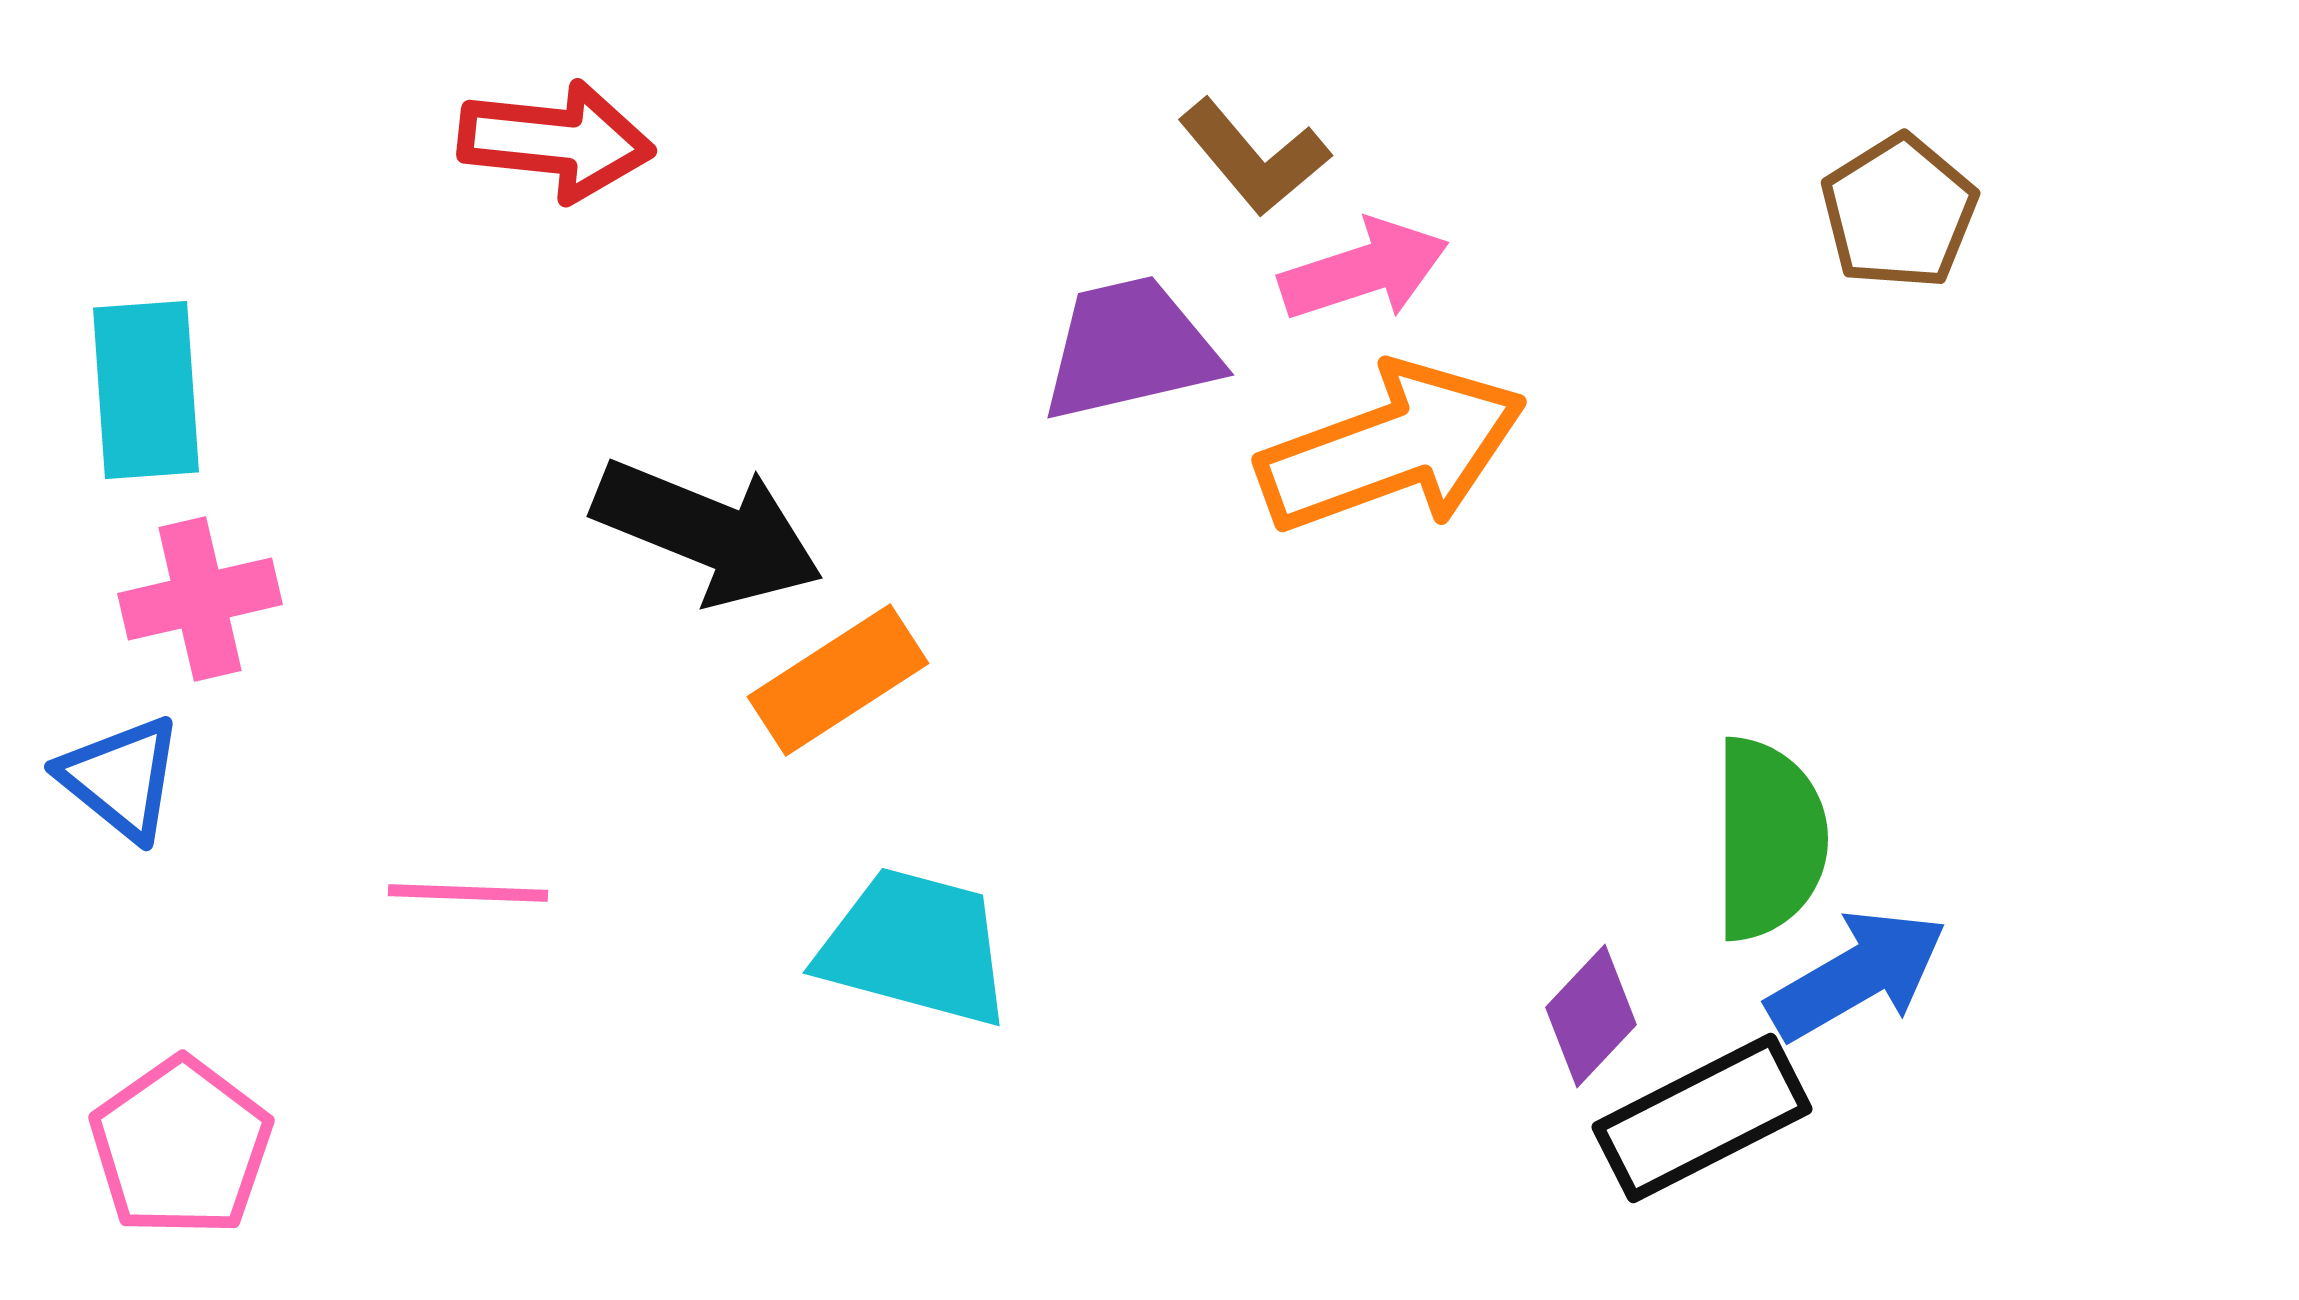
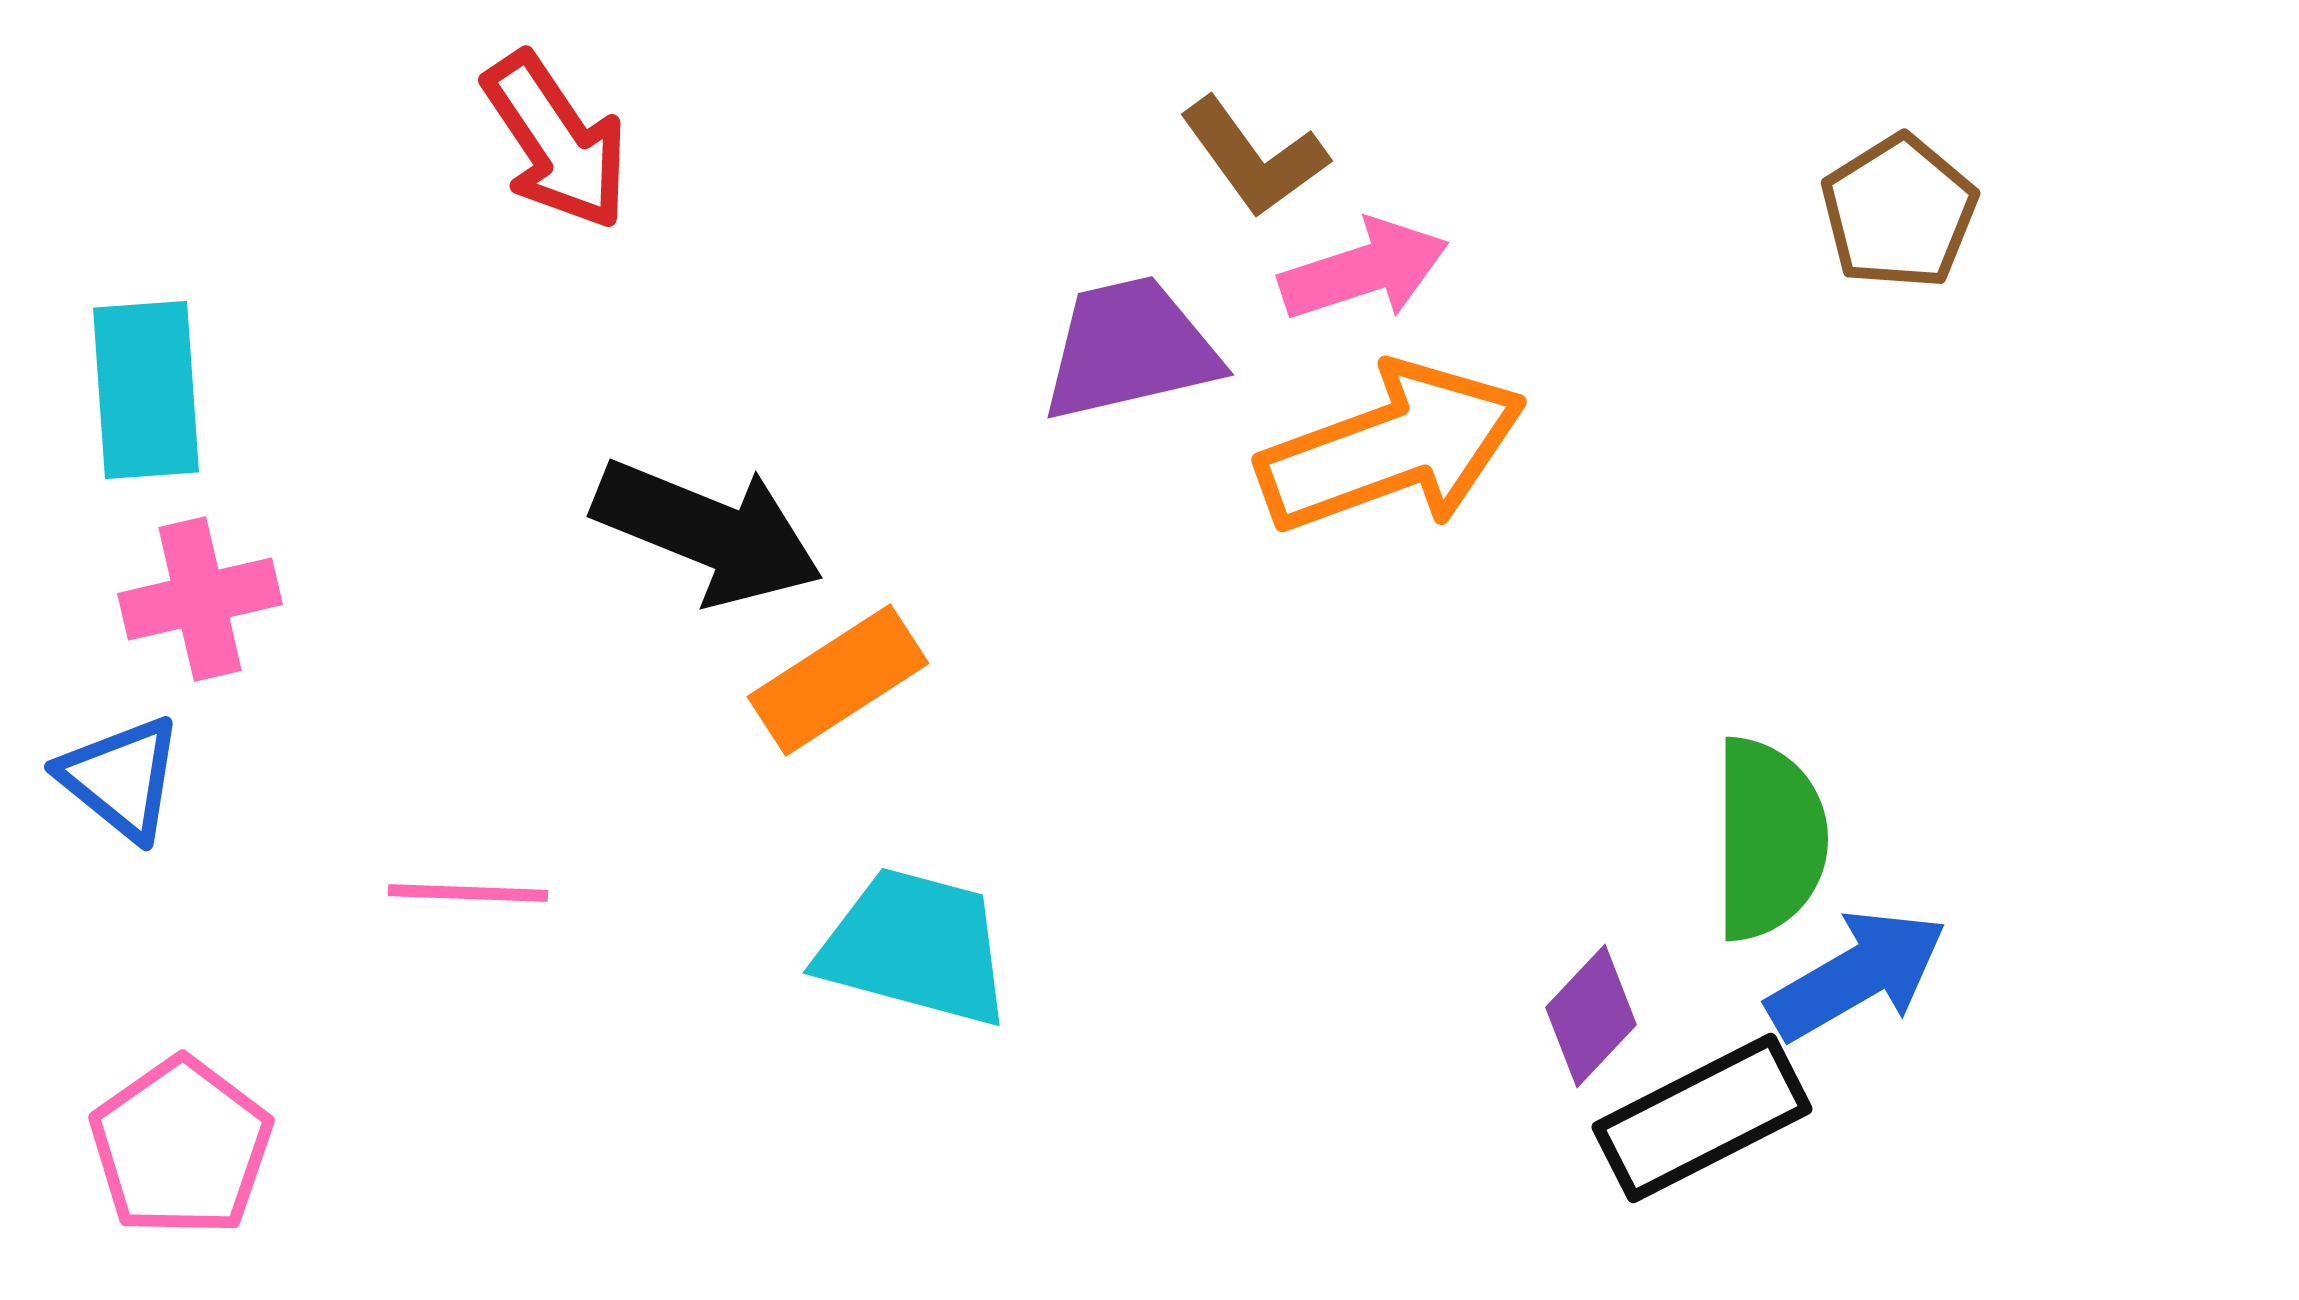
red arrow: rotated 50 degrees clockwise
brown L-shape: rotated 4 degrees clockwise
